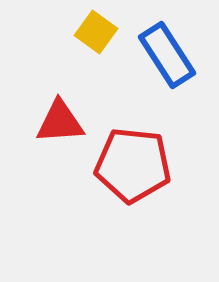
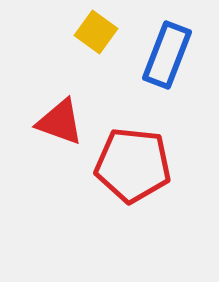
blue rectangle: rotated 54 degrees clockwise
red triangle: rotated 24 degrees clockwise
